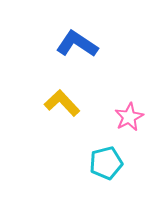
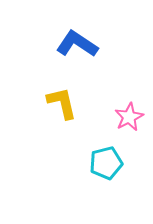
yellow L-shape: rotated 30 degrees clockwise
